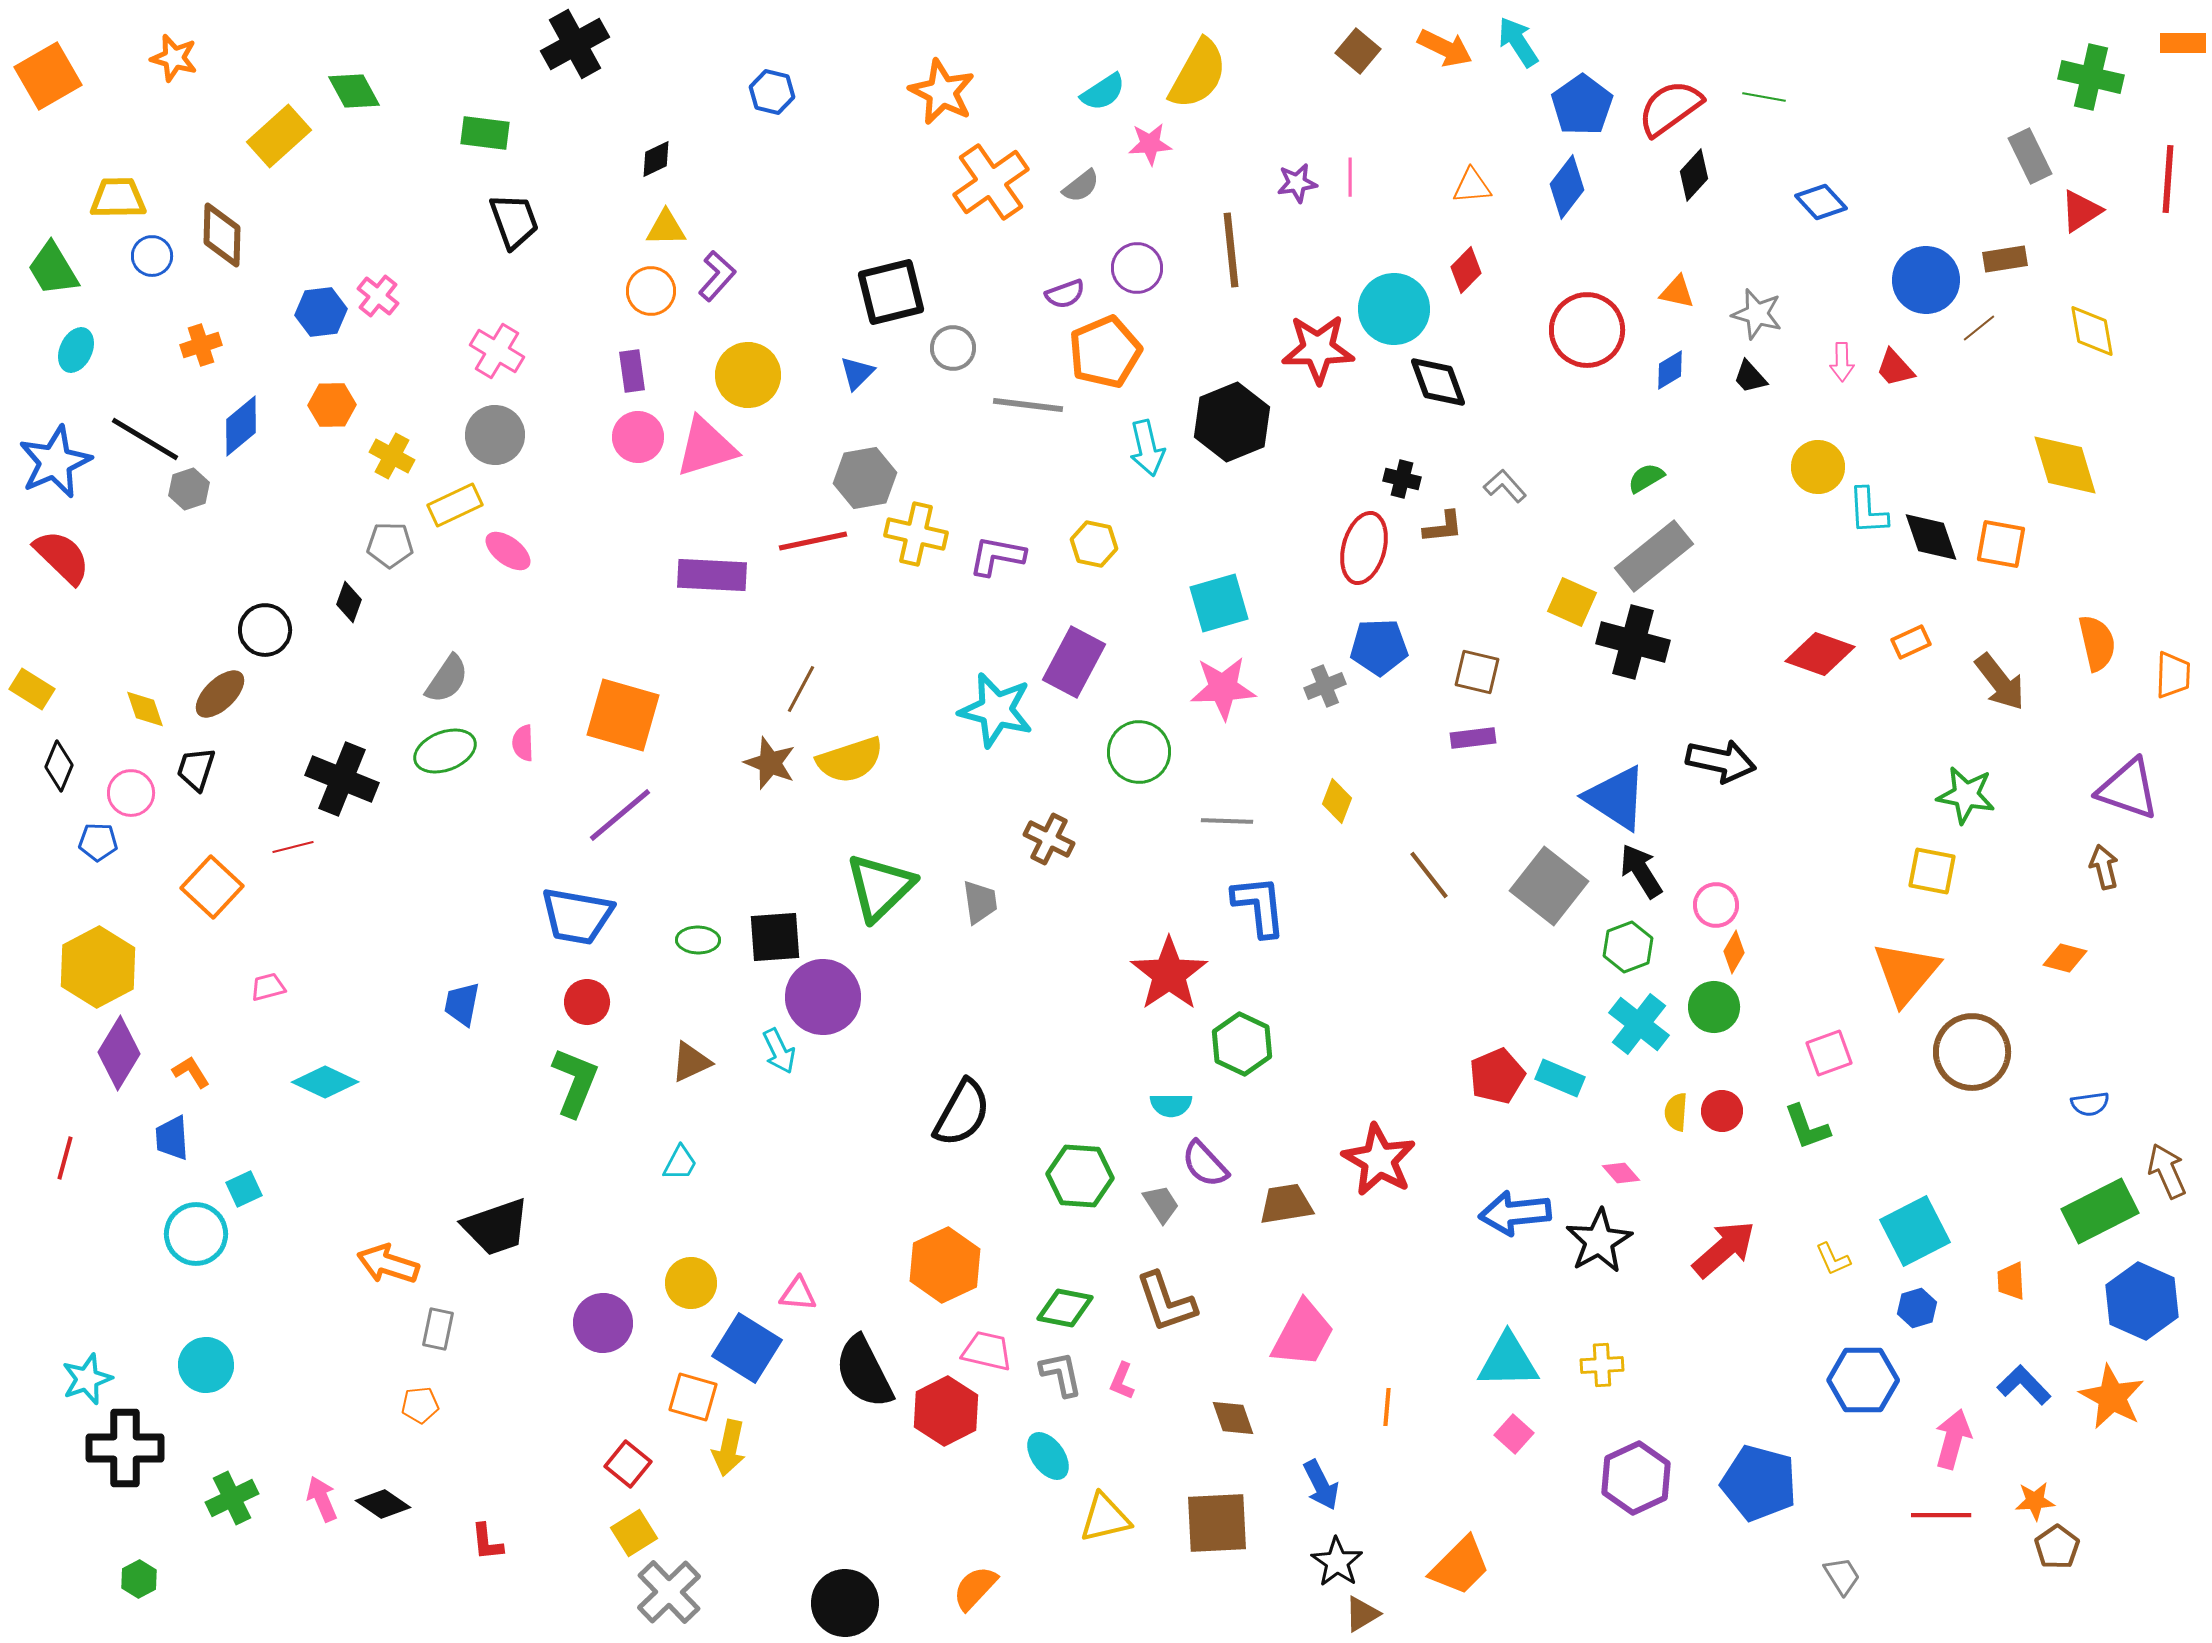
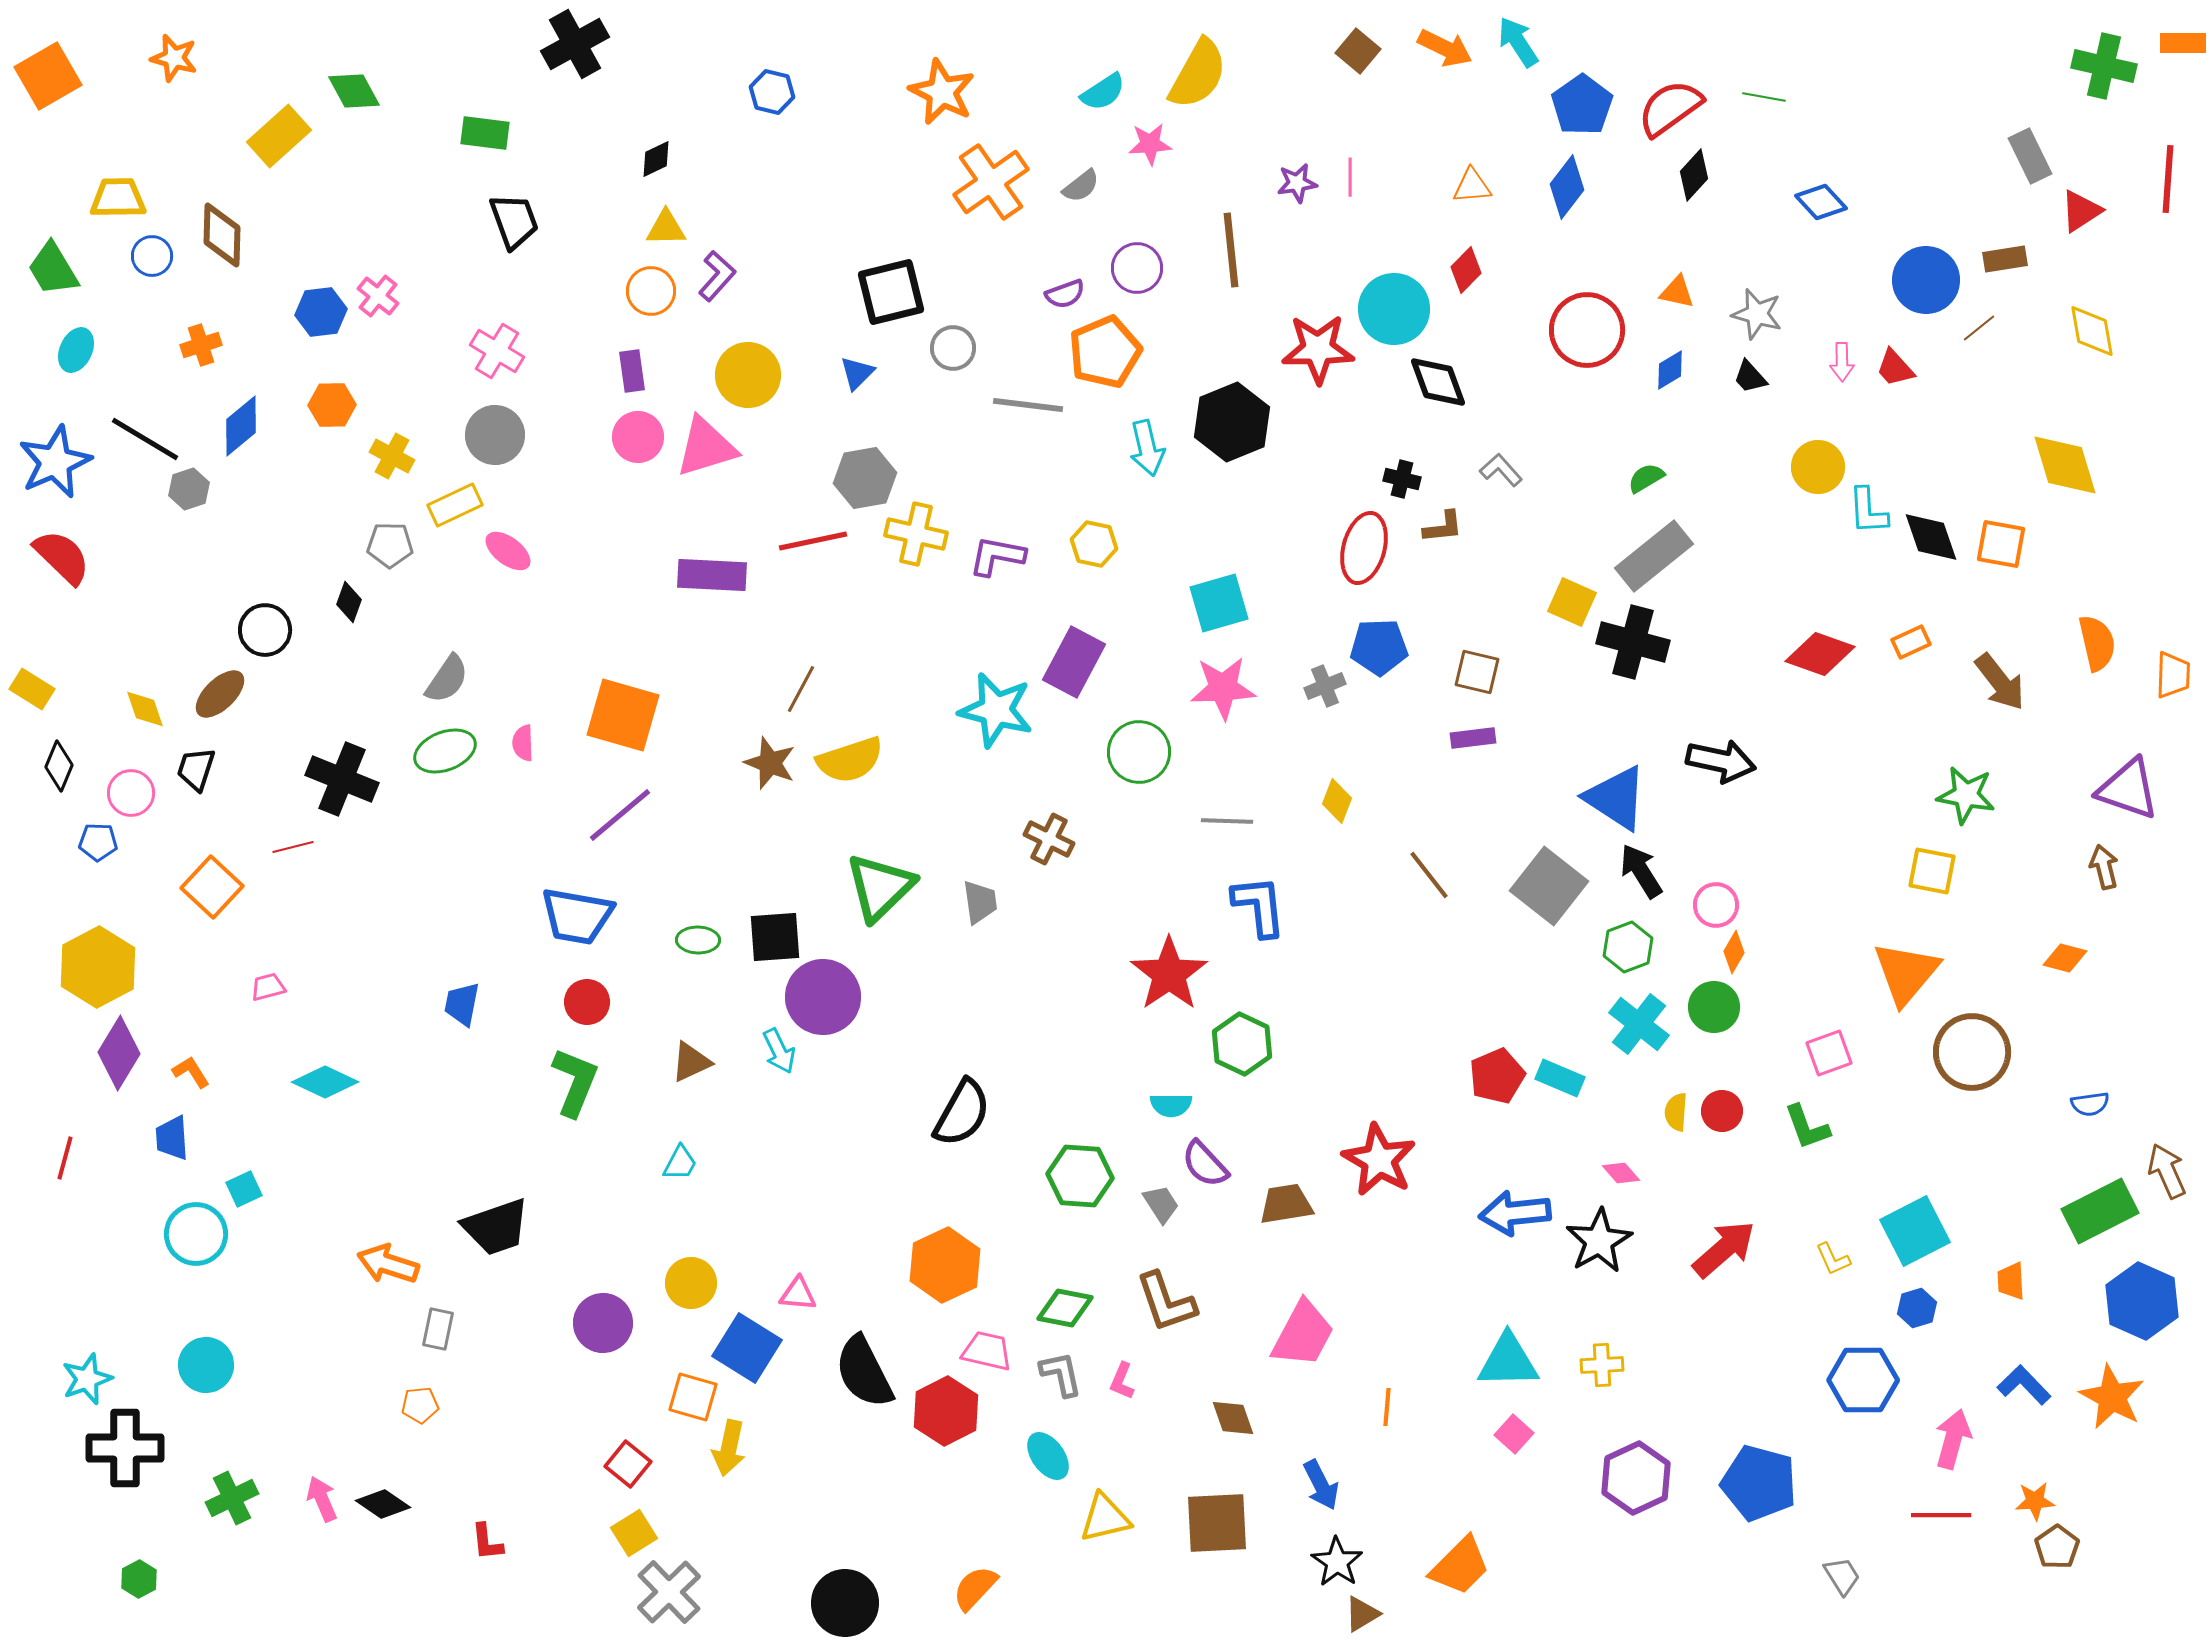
green cross at (2091, 77): moved 13 px right, 11 px up
gray L-shape at (1505, 486): moved 4 px left, 16 px up
